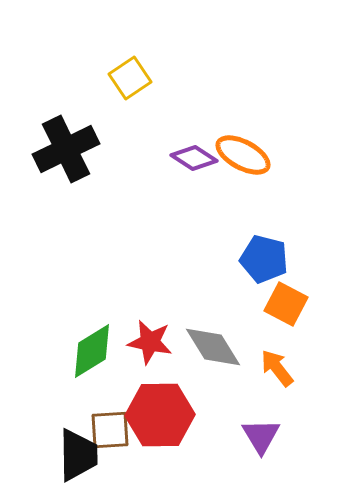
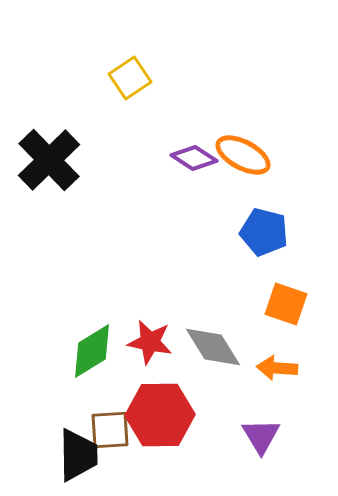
black cross: moved 17 px left, 11 px down; rotated 18 degrees counterclockwise
blue pentagon: moved 27 px up
orange square: rotated 9 degrees counterclockwise
orange arrow: rotated 48 degrees counterclockwise
